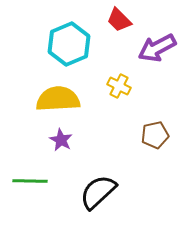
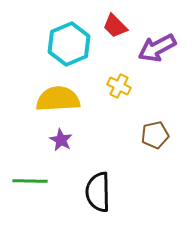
red trapezoid: moved 4 px left, 6 px down
black semicircle: rotated 48 degrees counterclockwise
